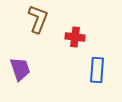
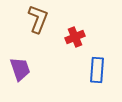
red cross: rotated 30 degrees counterclockwise
